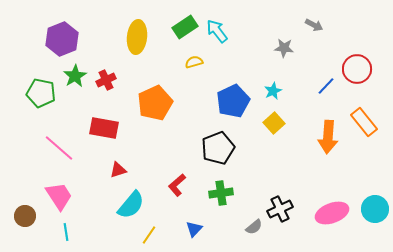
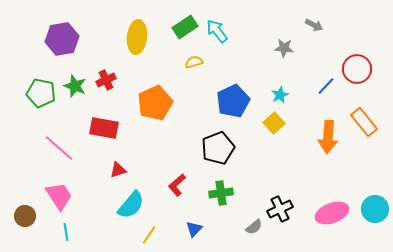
purple hexagon: rotated 12 degrees clockwise
green star: moved 10 px down; rotated 20 degrees counterclockwise
cyan star: moved 7 px right, 4 px down
